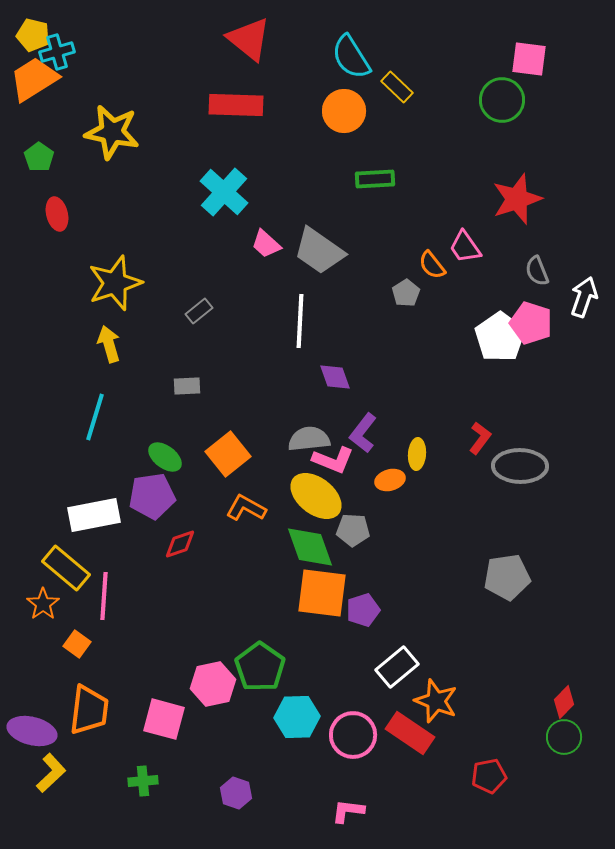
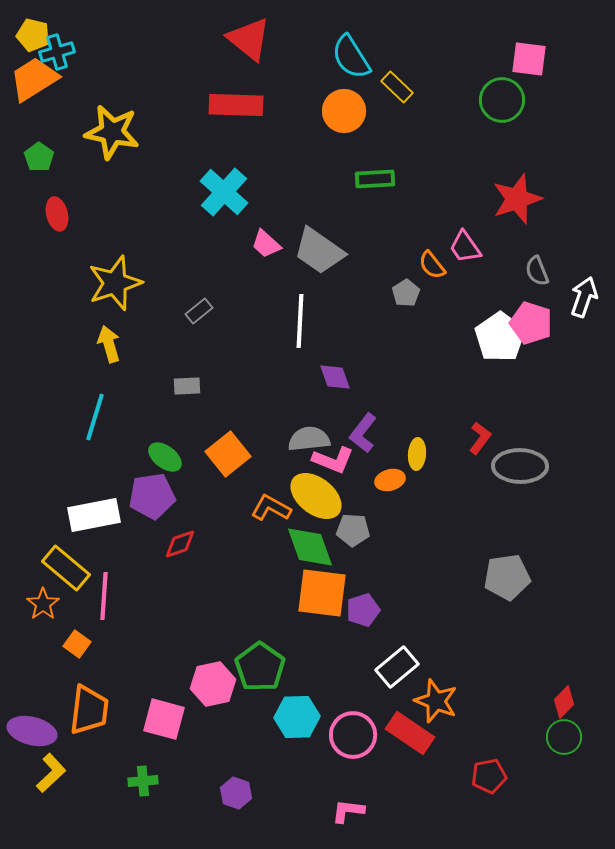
orange L-shape at (246, 508): moved 25 px right
